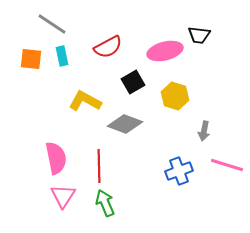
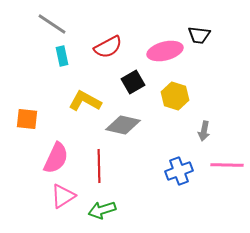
orange square: moved 4 px left, 60 px down
gray diamond: moved 2 px left, 1 px down; rotated 8 degrees counterclockwise
pink semicircle: rotated 36 degrees clockwise
pink line: rotated 16 degrees counterclockwise
pink triangle: rotated 24 degrees clockwise
green arrow: moved 3 px left, 7 px down; rotated 84 degrees counterclockwise
